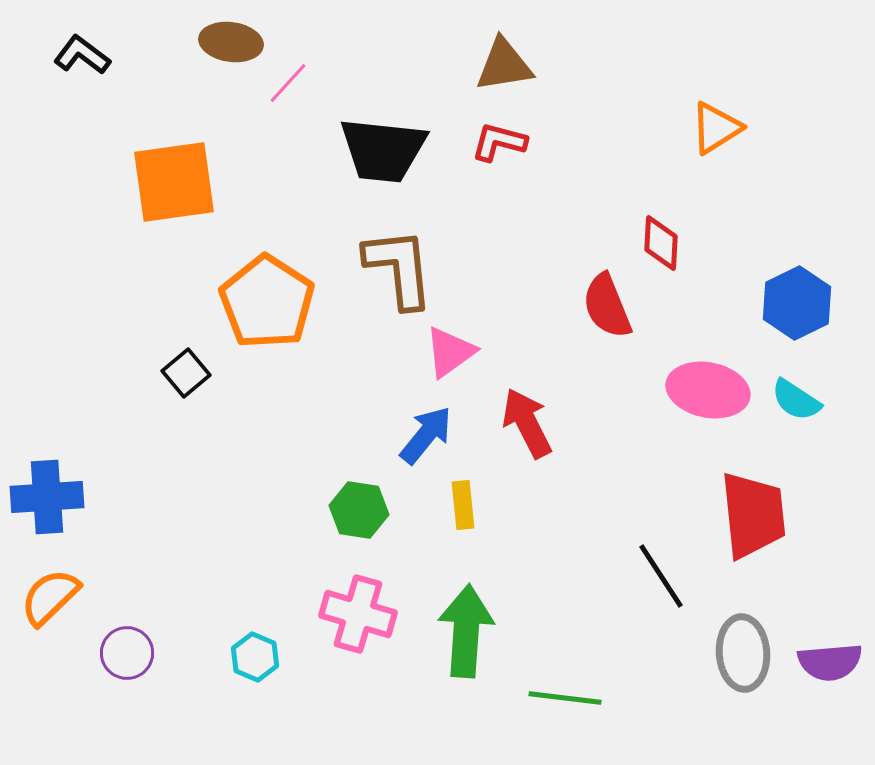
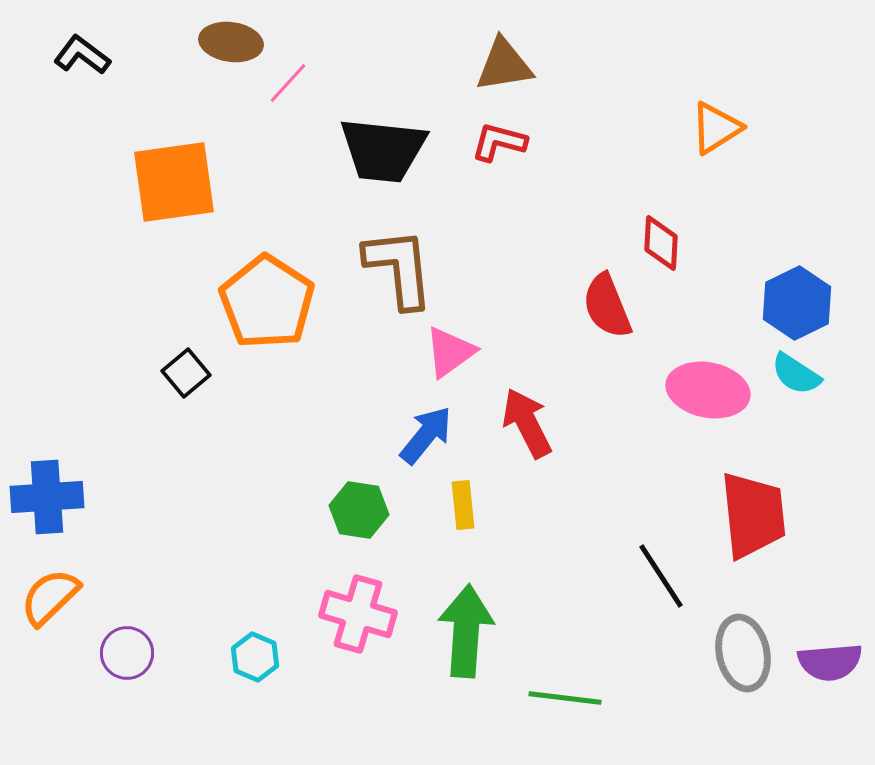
cyan semicircle: moved 26 px up
gray ellipse: rotated 8 degrees counterclockwise
